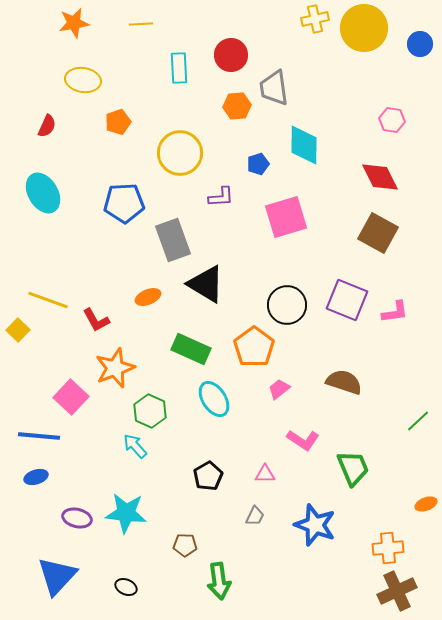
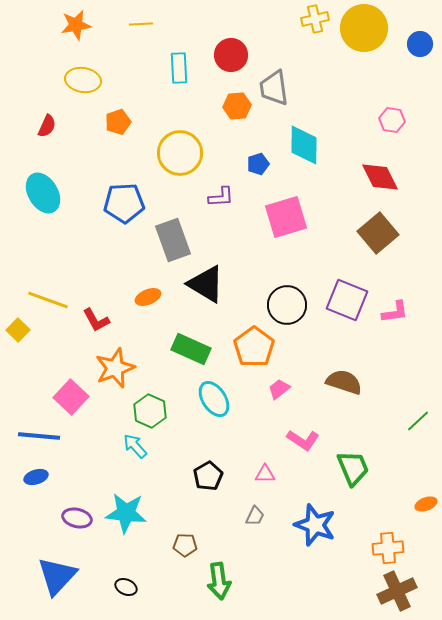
orange star at (74, 23): moved 2 px right, 2 px down
brown square at (378, 233): rotated 21 degrees clockwise
